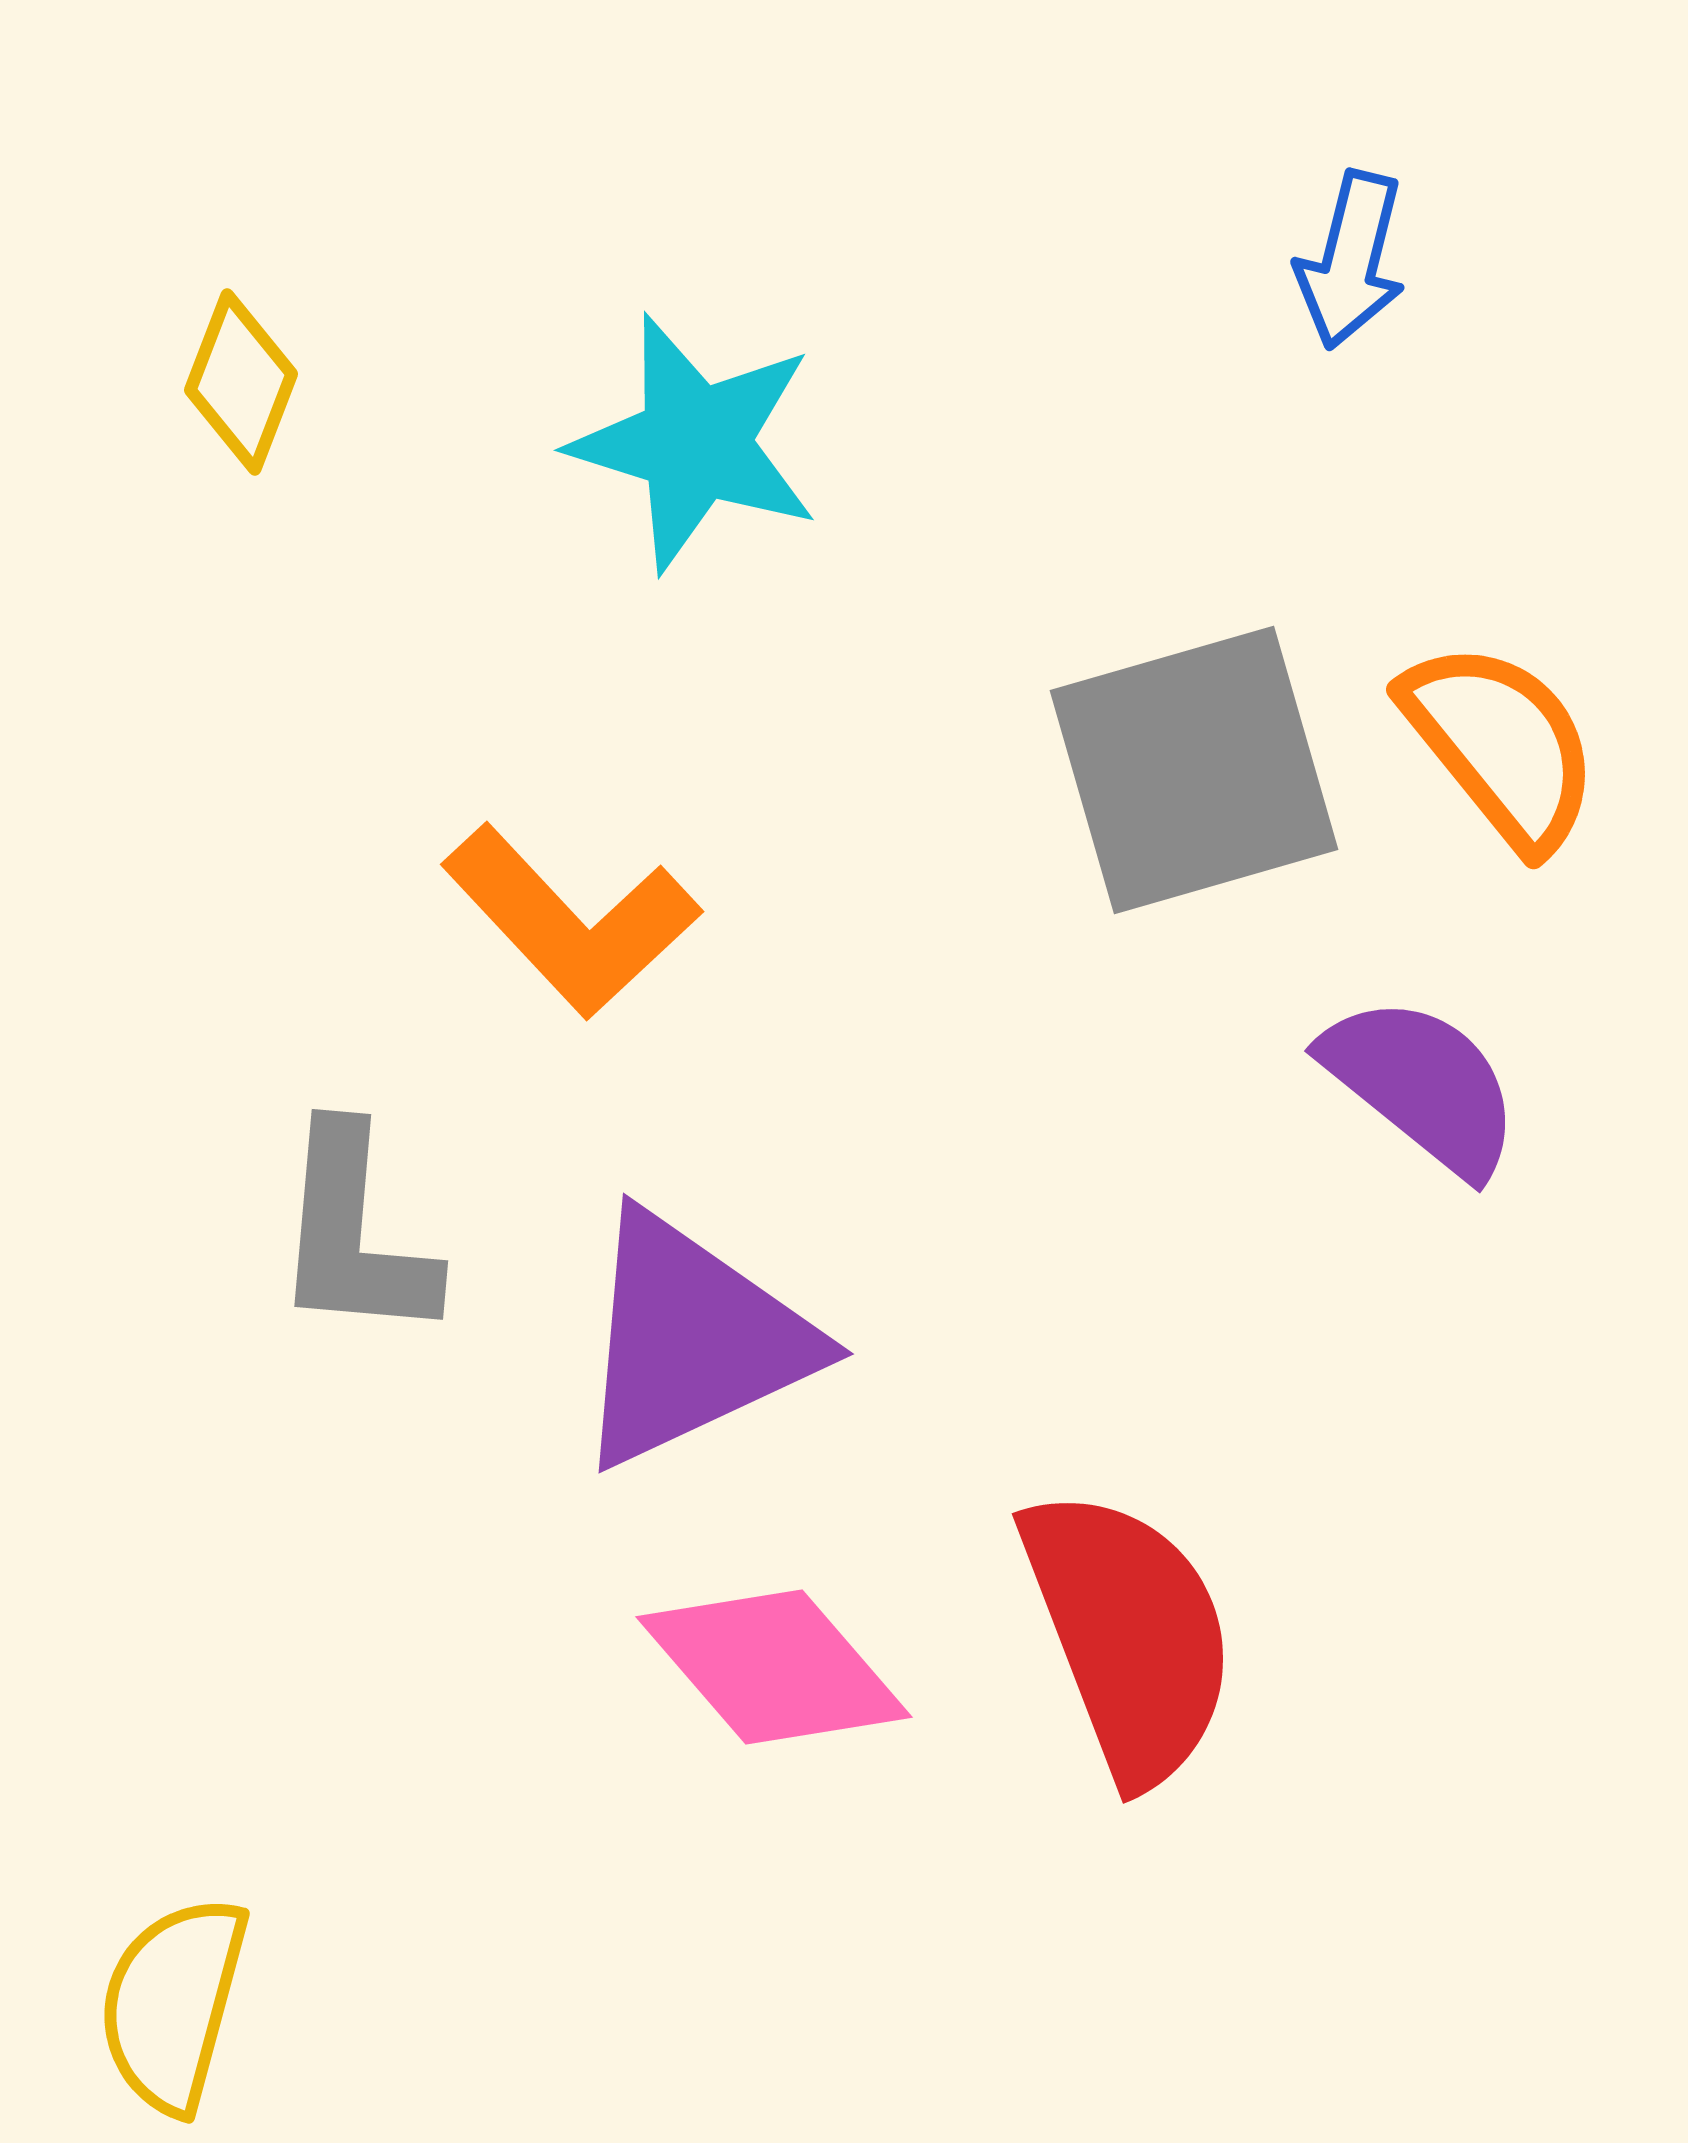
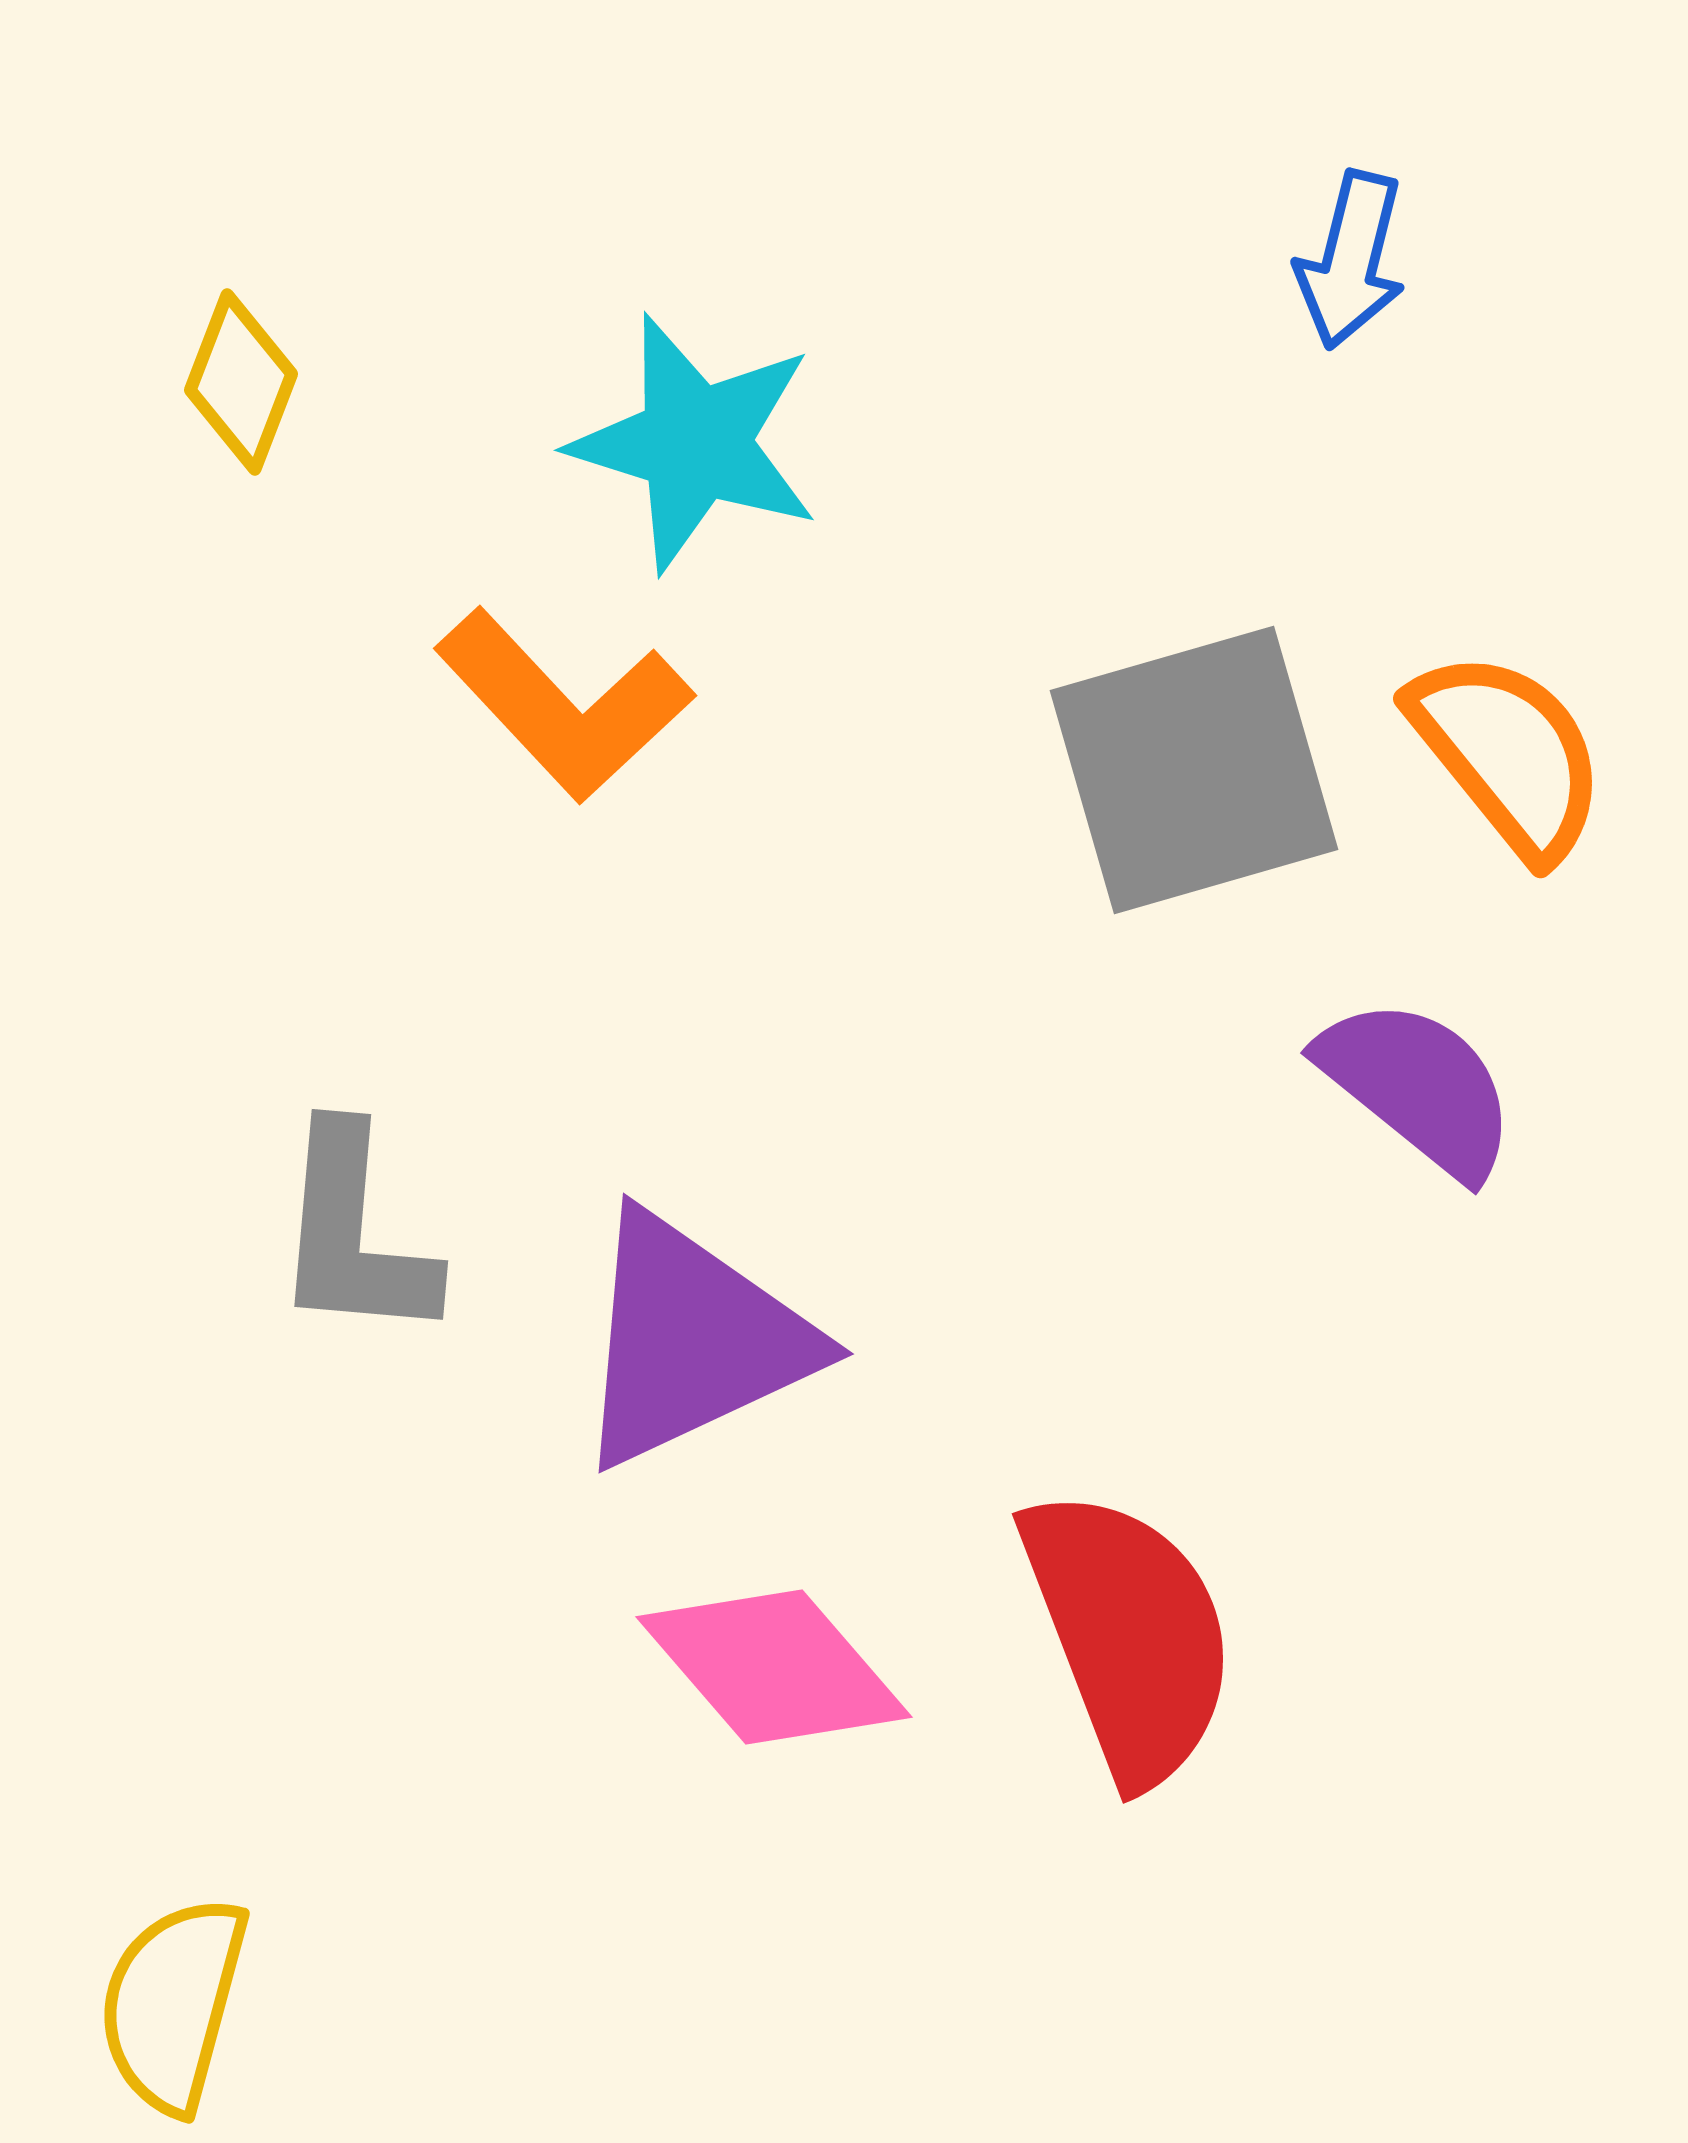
orange semicircle: moved 7 px right, 9 px down
orange L-shape: moved 7 px left, 216 px up
purple semicircle: moved 4 px left, 2 px down
